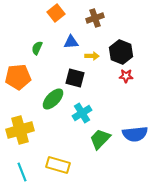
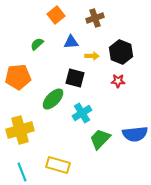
orange square: moved 2 px down
green semicircle: moved 4 px up; rotated 24 degrees clockwise
red star: moved 8 px left, 5 px down
